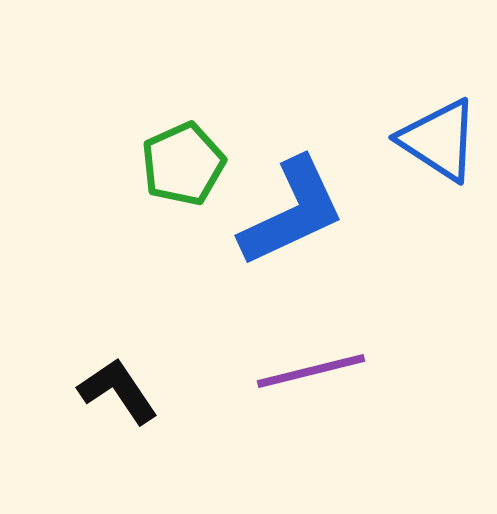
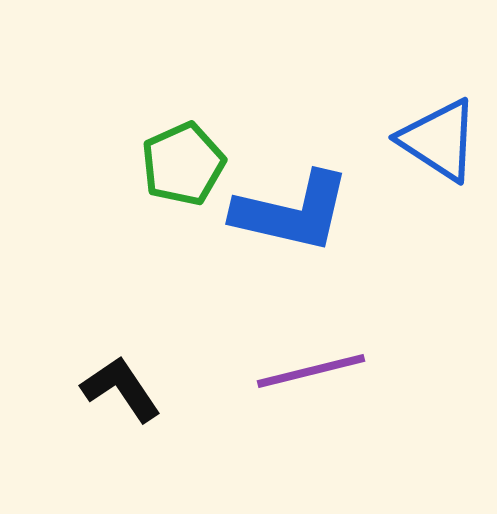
blue L-shape: rotated 38 degrees clockwise
black L-shape: moved 3 px right, 2 px up
